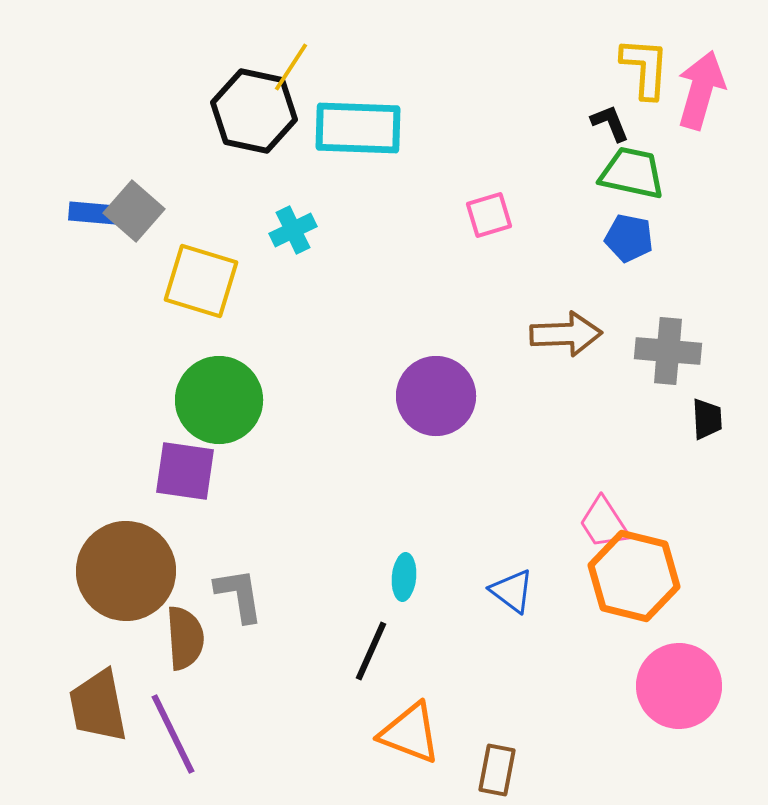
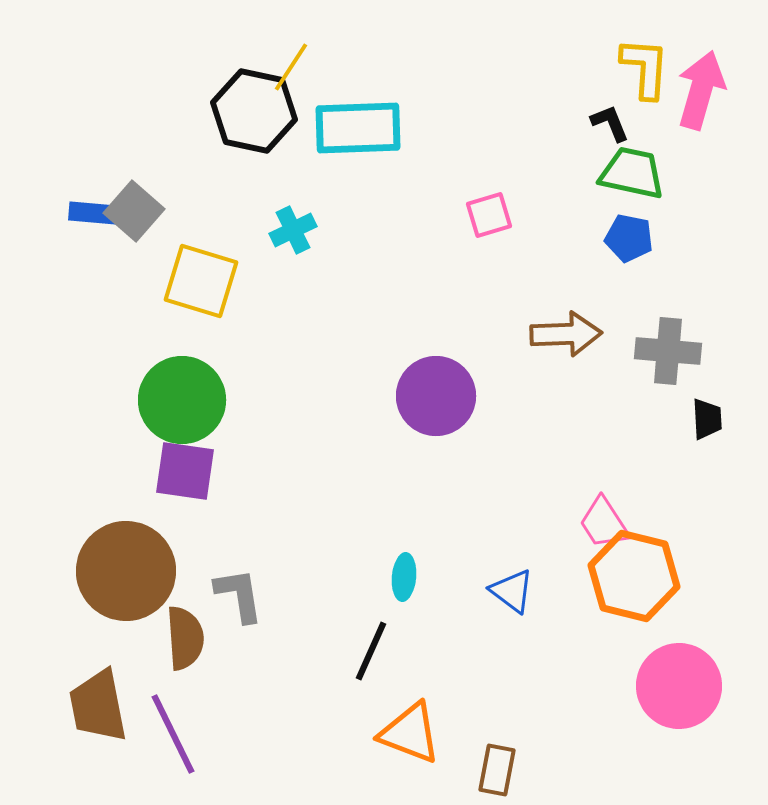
cyan rectangle: rotated 4 degrees counterclockwise
green circle: moved 37 px left
